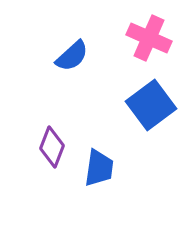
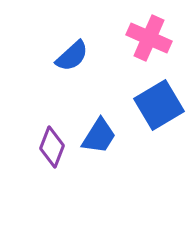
blue square: moved 8 px right; rotated 6 degrees clockwise
blue trapezoid: moved 32 px up; rotated 24 degrees clockwise
